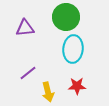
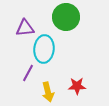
cyan ellipse: moved 29 px left
purple line: rotated 24 degrees counterclockwise
